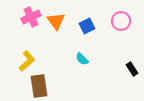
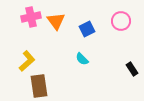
pink cross: rotated 12 degrees clockwise
blue square: moved 3 px down
